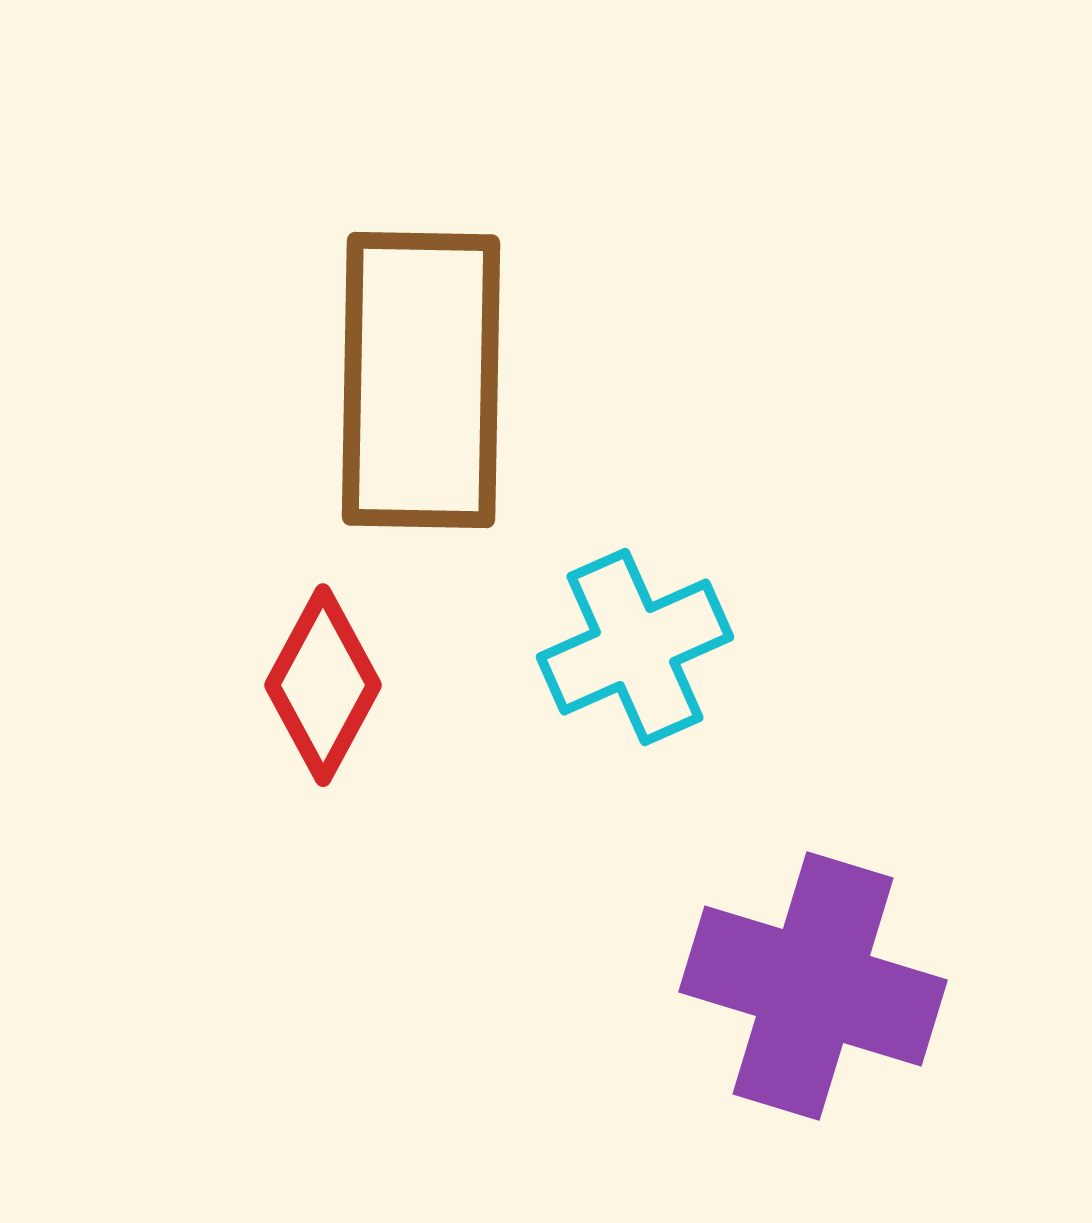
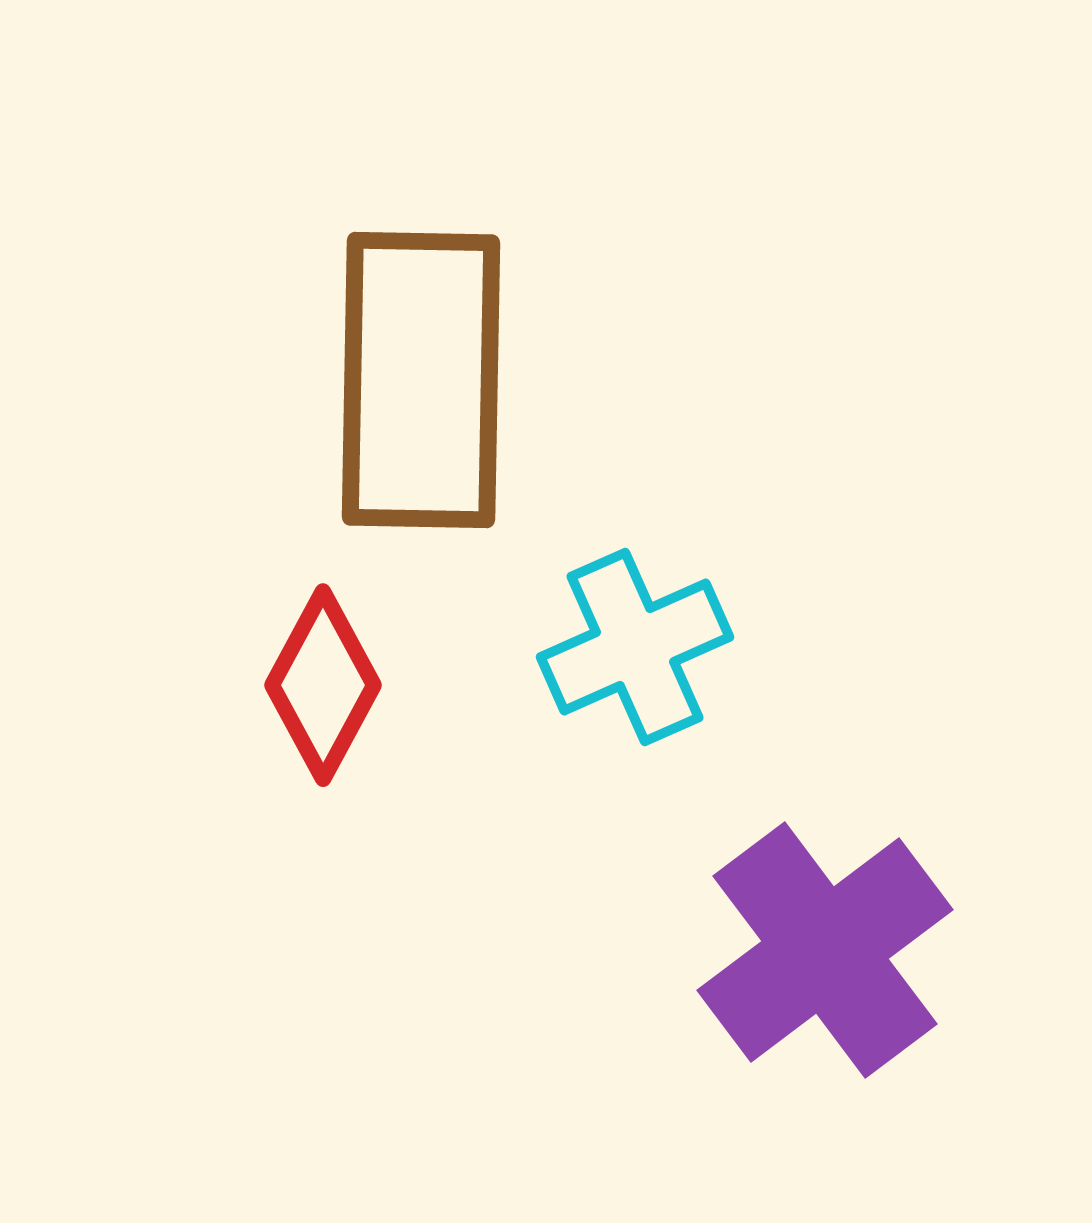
purple cross: moved 12 px right, 36 px up; rotated 36 degrees clockwise
